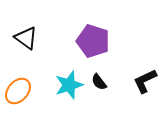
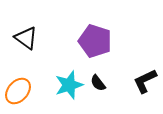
purple pentagon: moved 2 px right
black semicircle: moved 1 px left, 1 px down
